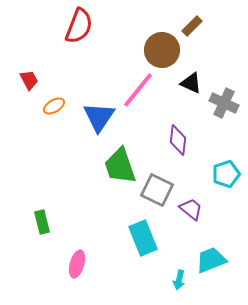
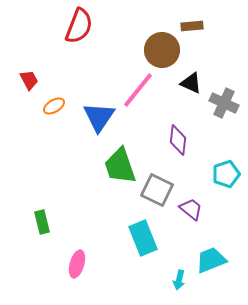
brown rectangle: rotated 40 degrees clockwise
